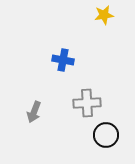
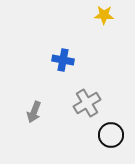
yellow star: rotated 12 degrees clockwise
gray cross: rotated 28 degrees counterclockwise
black circle: moved 5 px right
